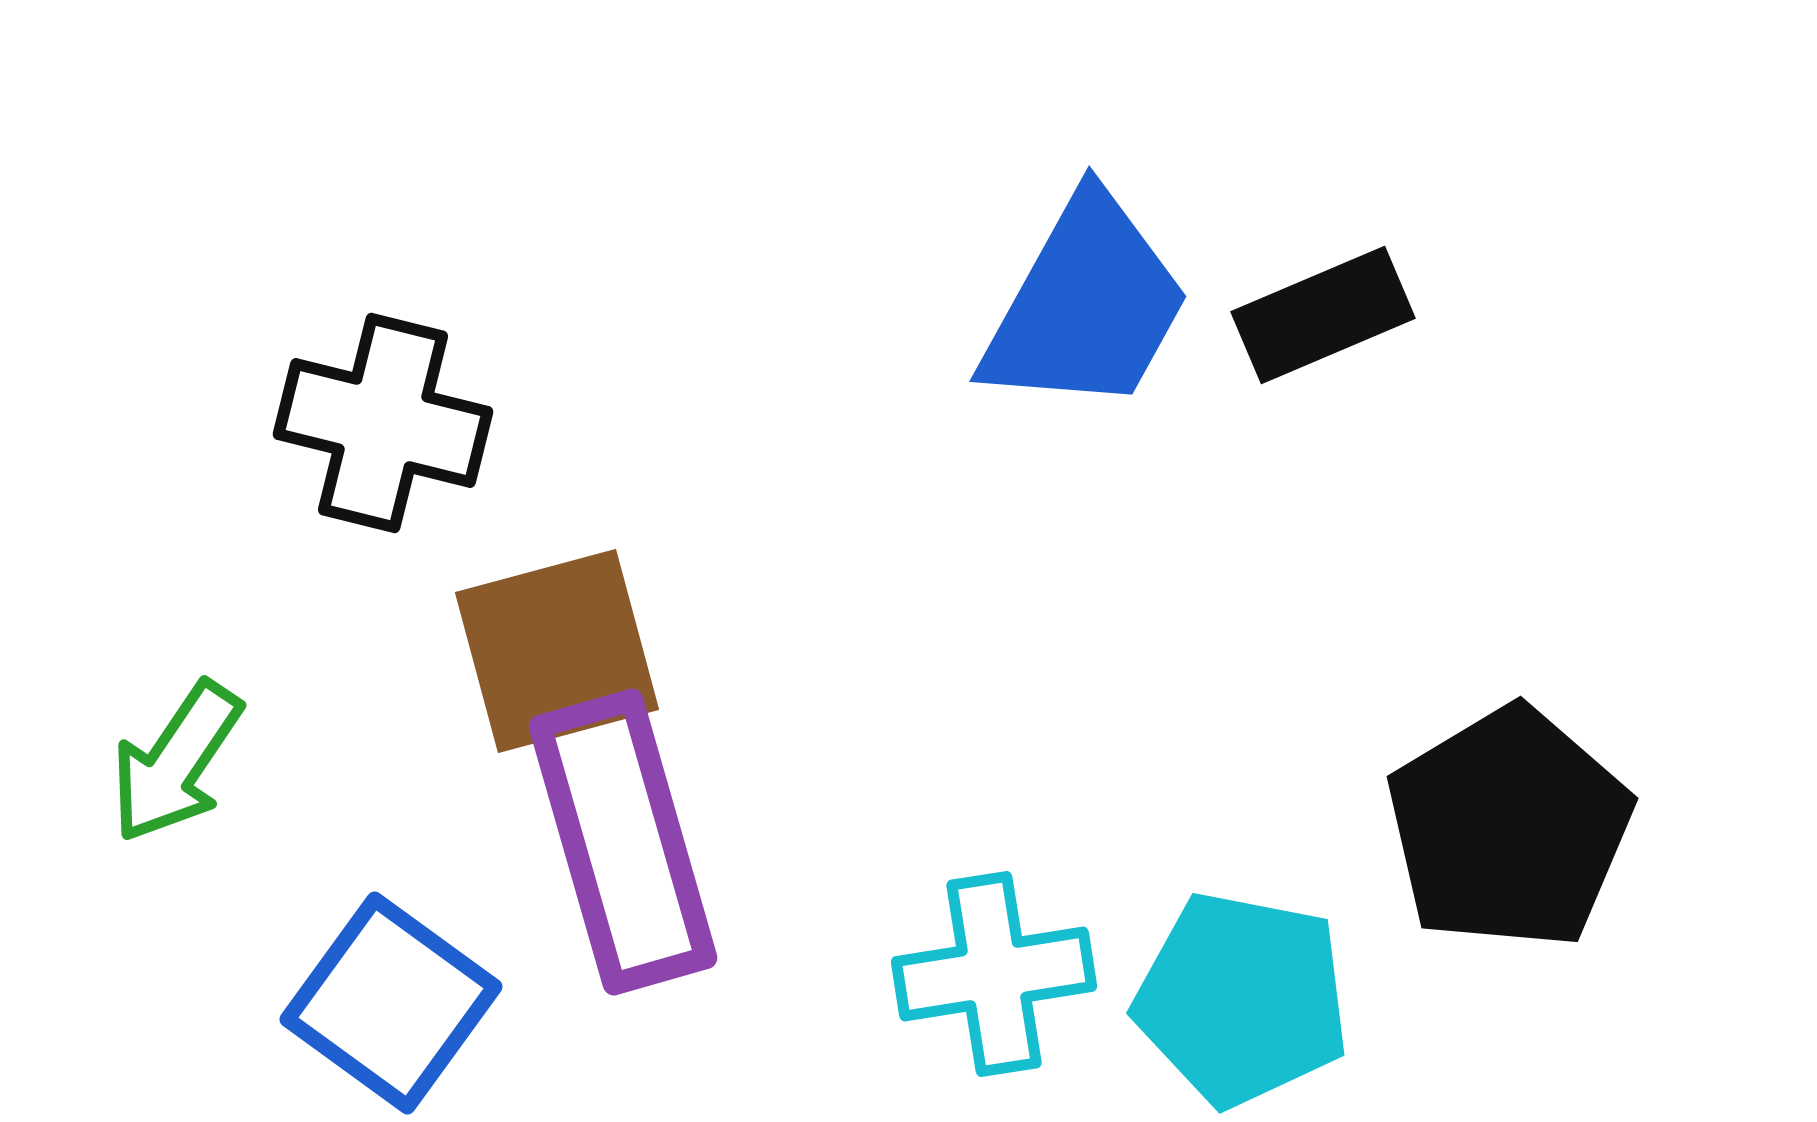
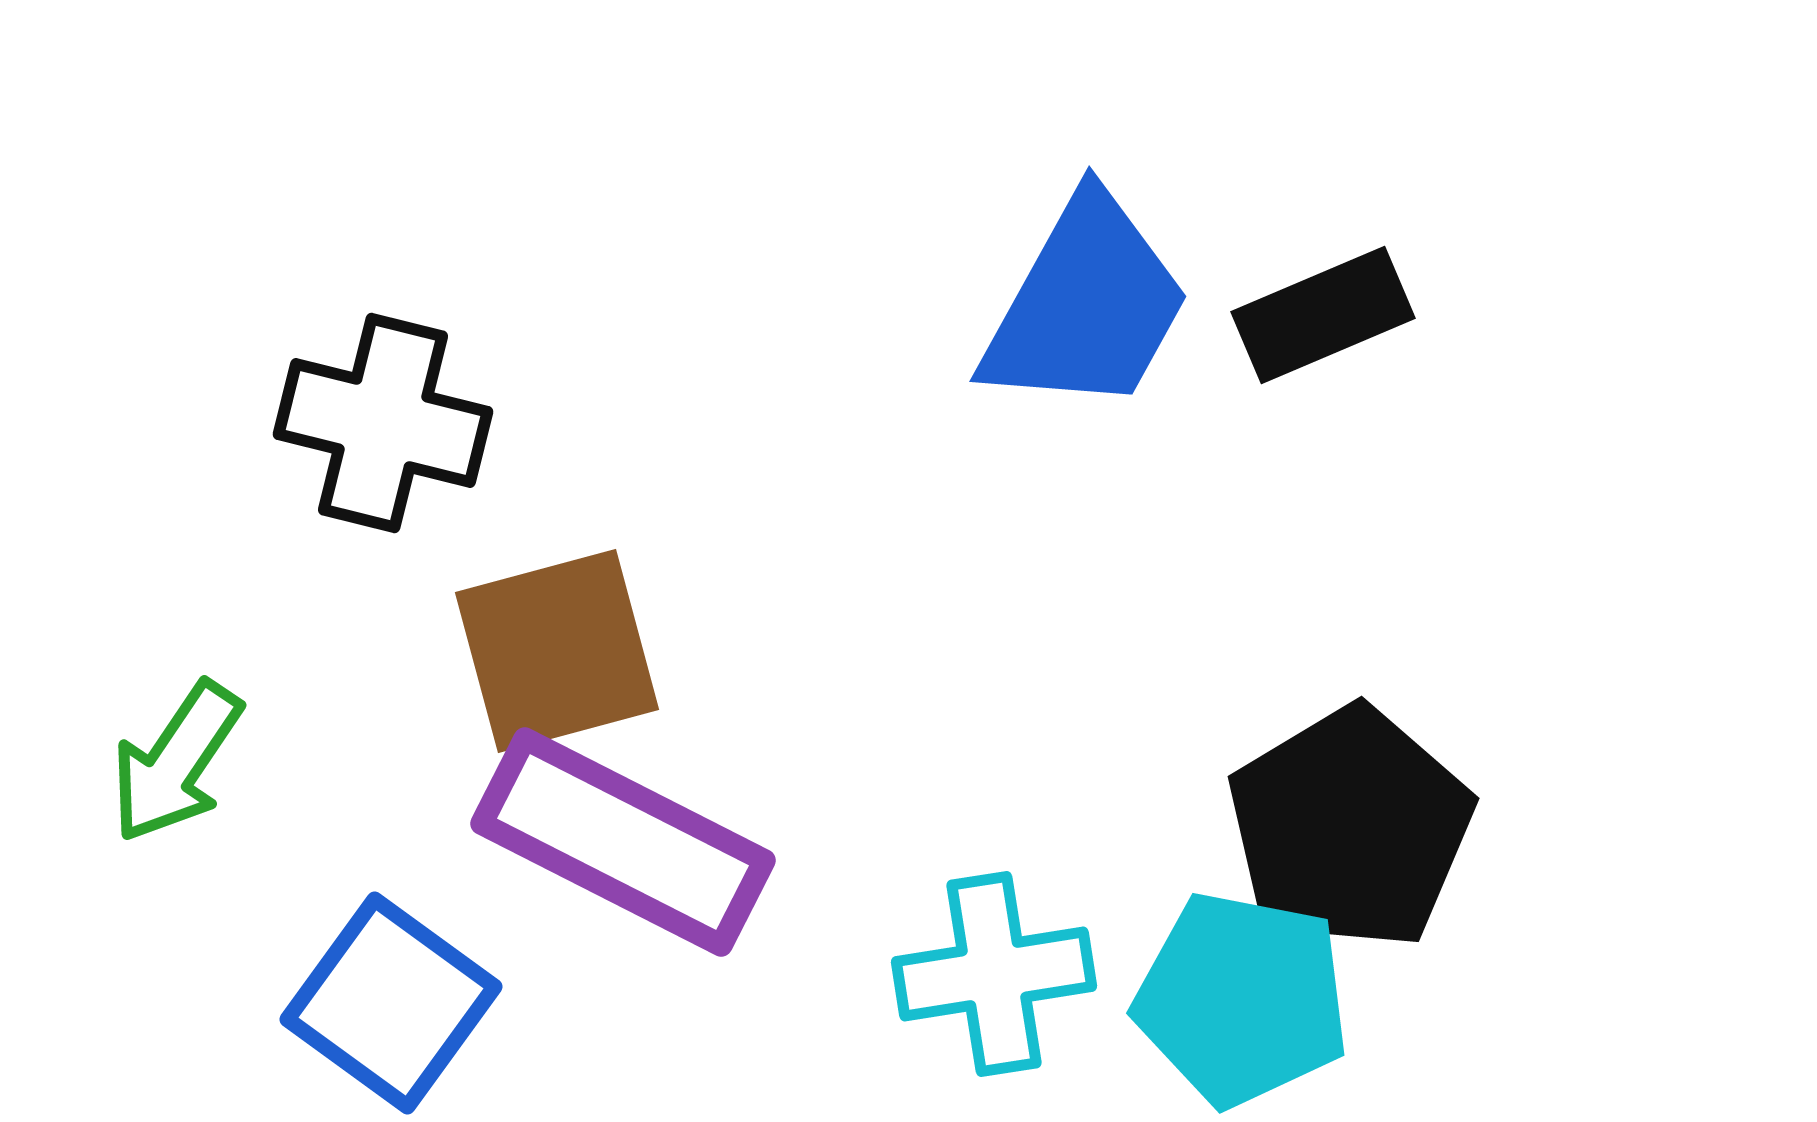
black pentagon: moved 159 px left
purple rectangle: rotated 47 degrees counterclockwise
